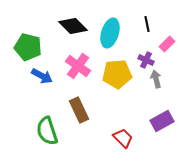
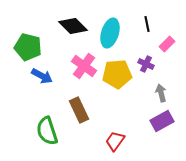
purple cross: moved 4 px down
pink cross: moved 6 px right
gray arrow: moved 5 px right, 14 px down
red trapezoid: moved 8 px left, 3 px down; rotated 100 degrees counterclockwise
